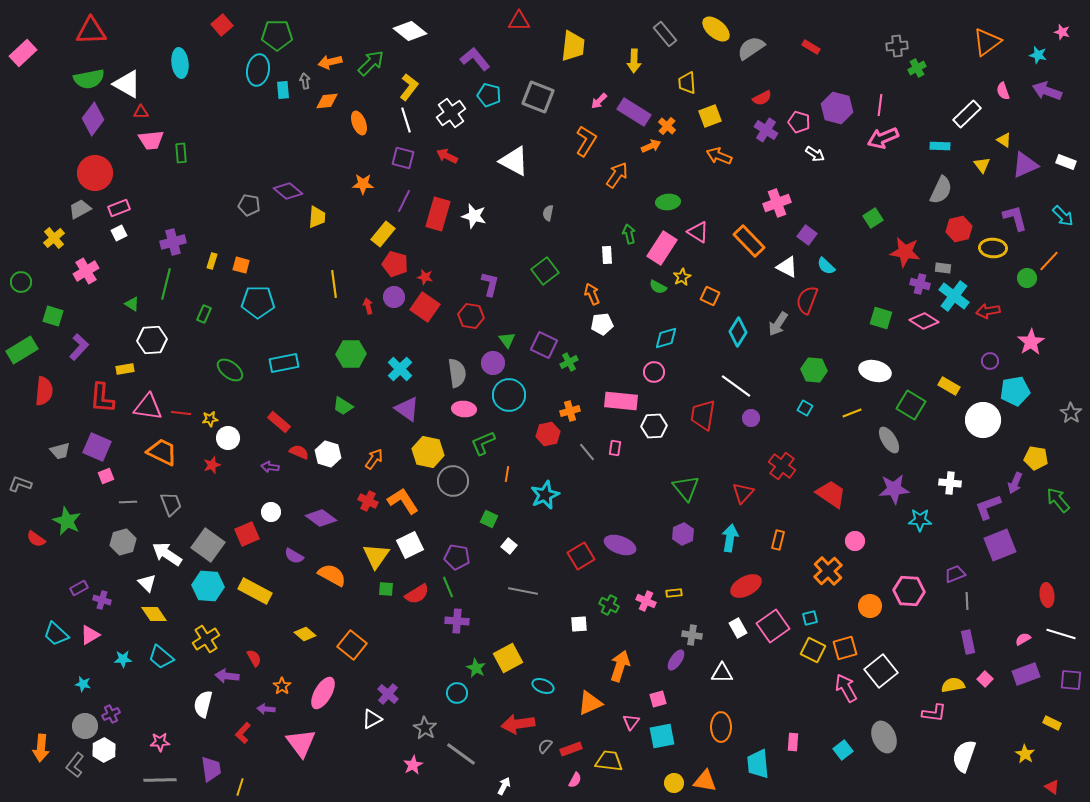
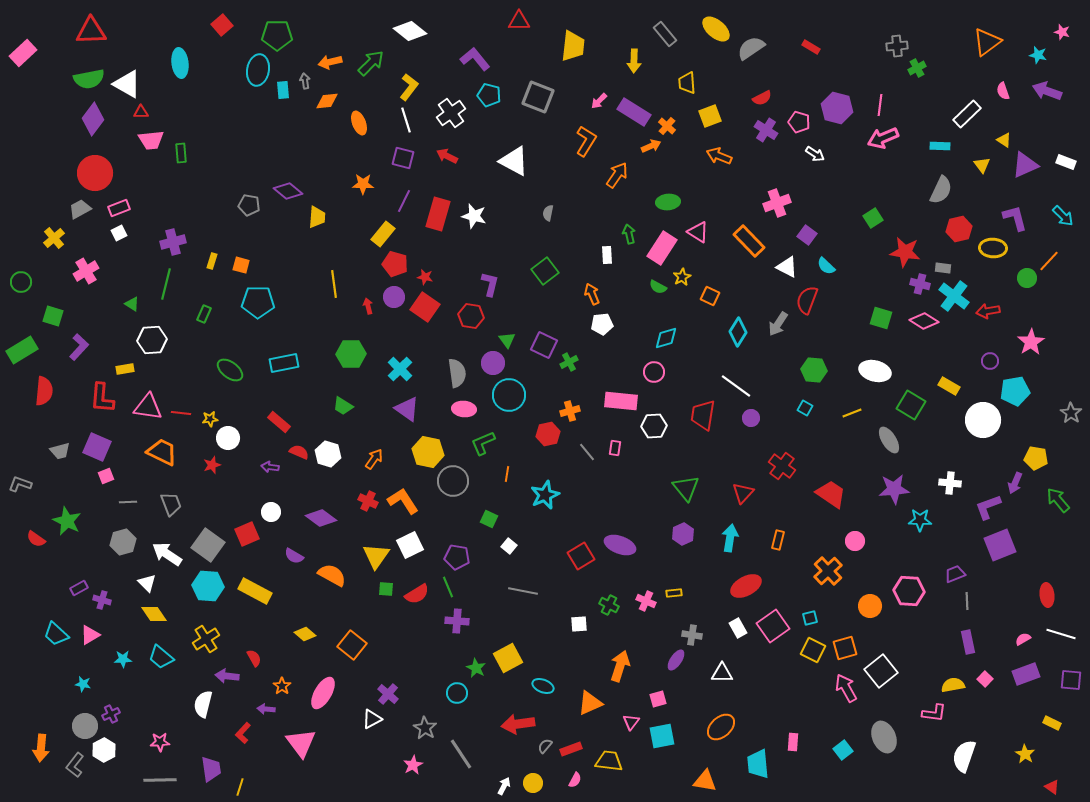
orange ellipse at (721, 727): rotated 48 degrees clockwise
gray line at (461, 754): rotated 20 degrees clockwise
yellow circle at (674, 783): moved 141 px left
